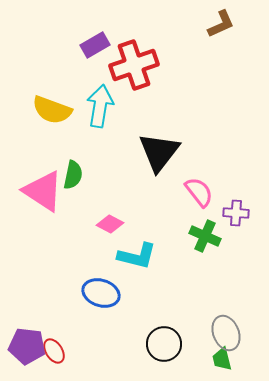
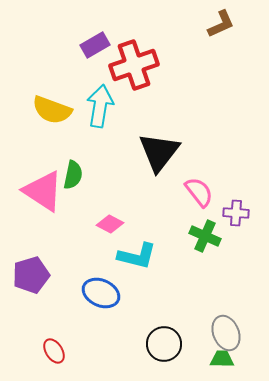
blue ellipse: rotated 6 degrees clockwise
purple pentagon: moved 4 px right, 71 px up; rotated 24 degrees counterclockwise
green trapezoid: rotated 105 degrees clockwise
